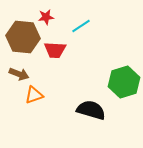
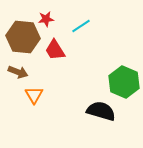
red star: moved 2 px down
red trapezoid: rotated 55 degrees clockwise
brown arrow: moved 1 px left, 2 px up
green hexagon: rotated 20 degrees counterclockwise
orange triangle: rotated 42 degrees counterclockwise
black semicircle: moved 10 px right, 1 px down
